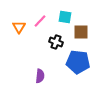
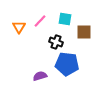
cyan square: moved 2 px down
brown square: moved 3 px right
blue pentagon: moved 11 px left, 2 px down
purple semicircle: rotated 112 degrees counterclockwise
